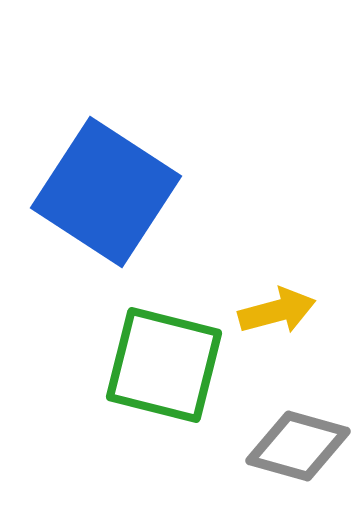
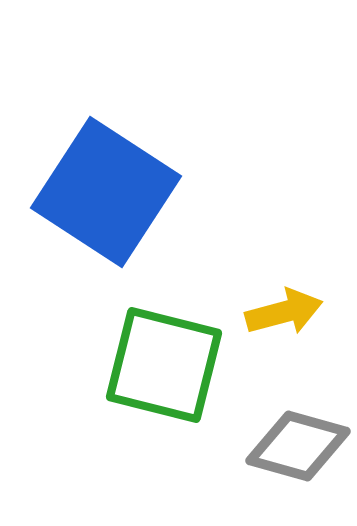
yellow arrow: moved 7 px right, 1 px down
